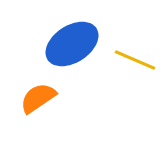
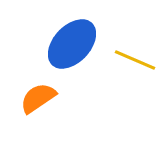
blue ellipse: rotated 14 degrees counterclockwise
